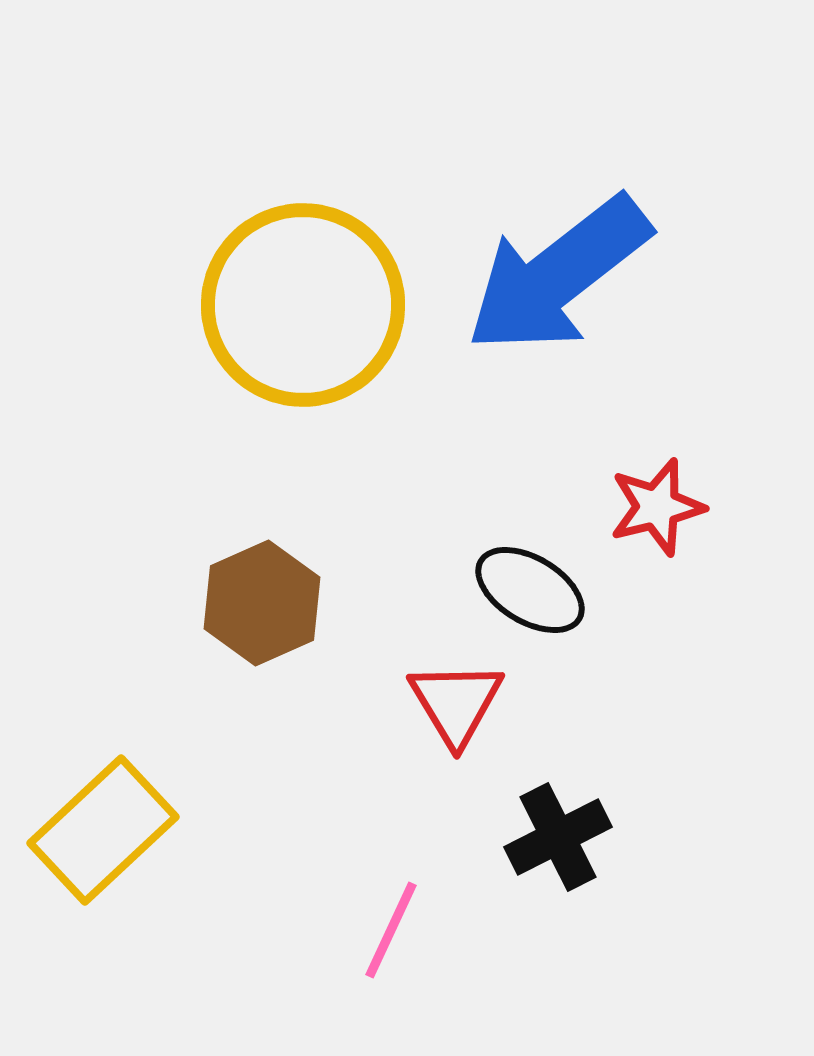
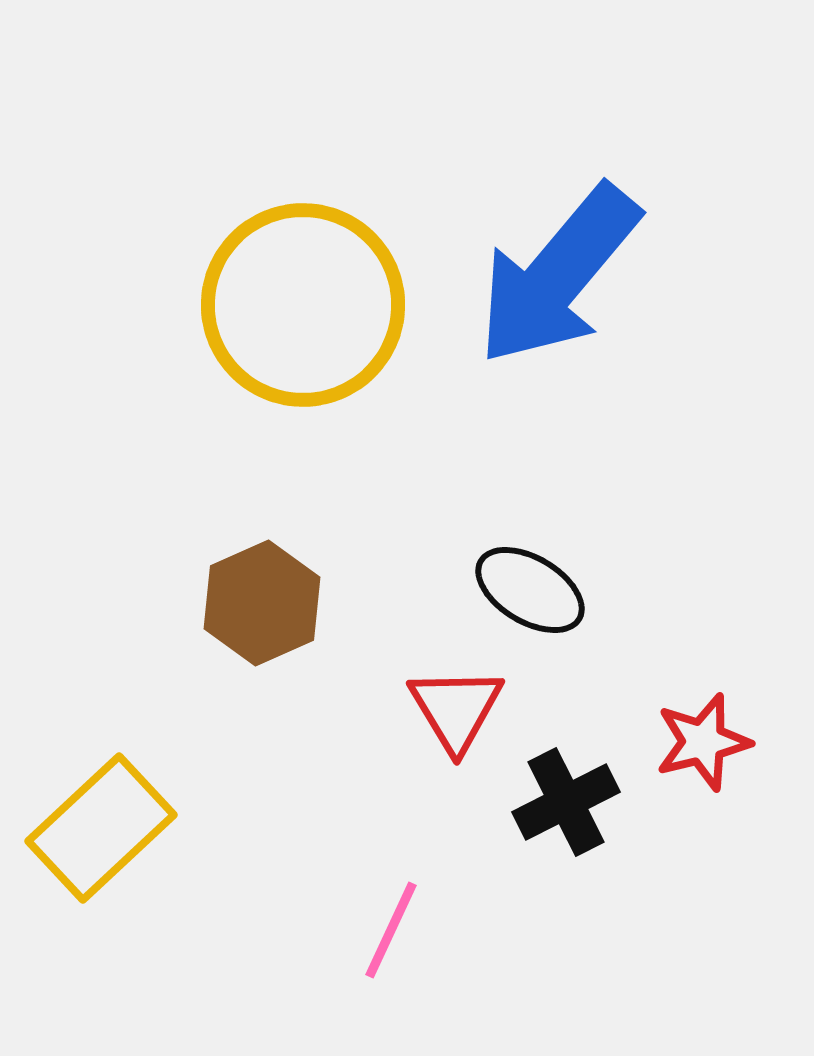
blue arrow: rotated 12 degrees counterclockwise
red star: moved 46 px right, 235 px down
red triangle: moved 6 px down
yellow rectangle: moved 2 px left, 2 px up
black cross: moved 8 px right, 35 px up
